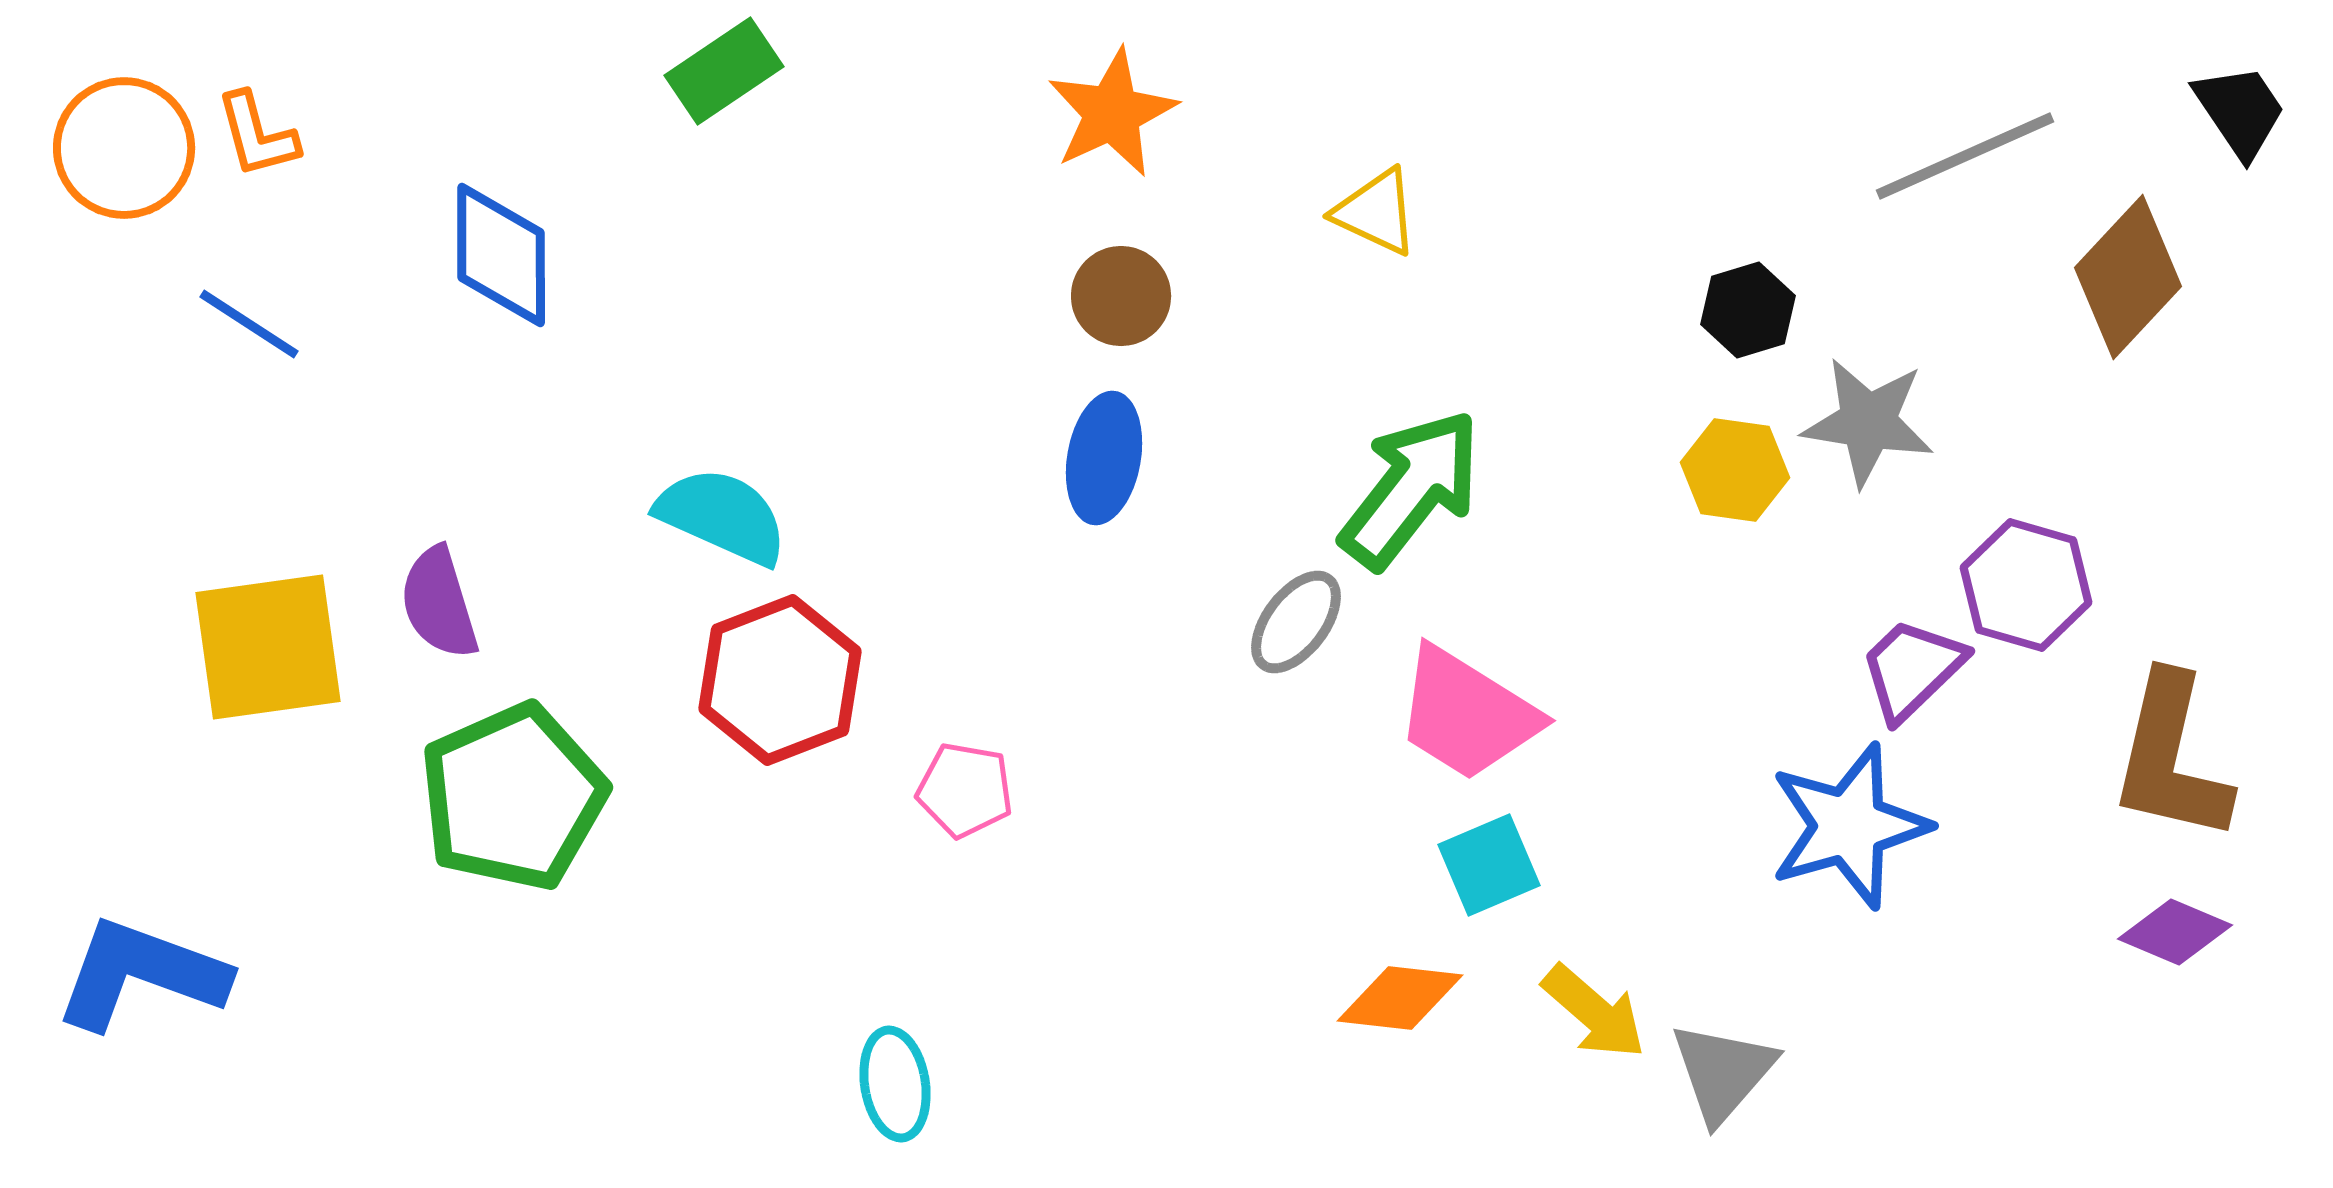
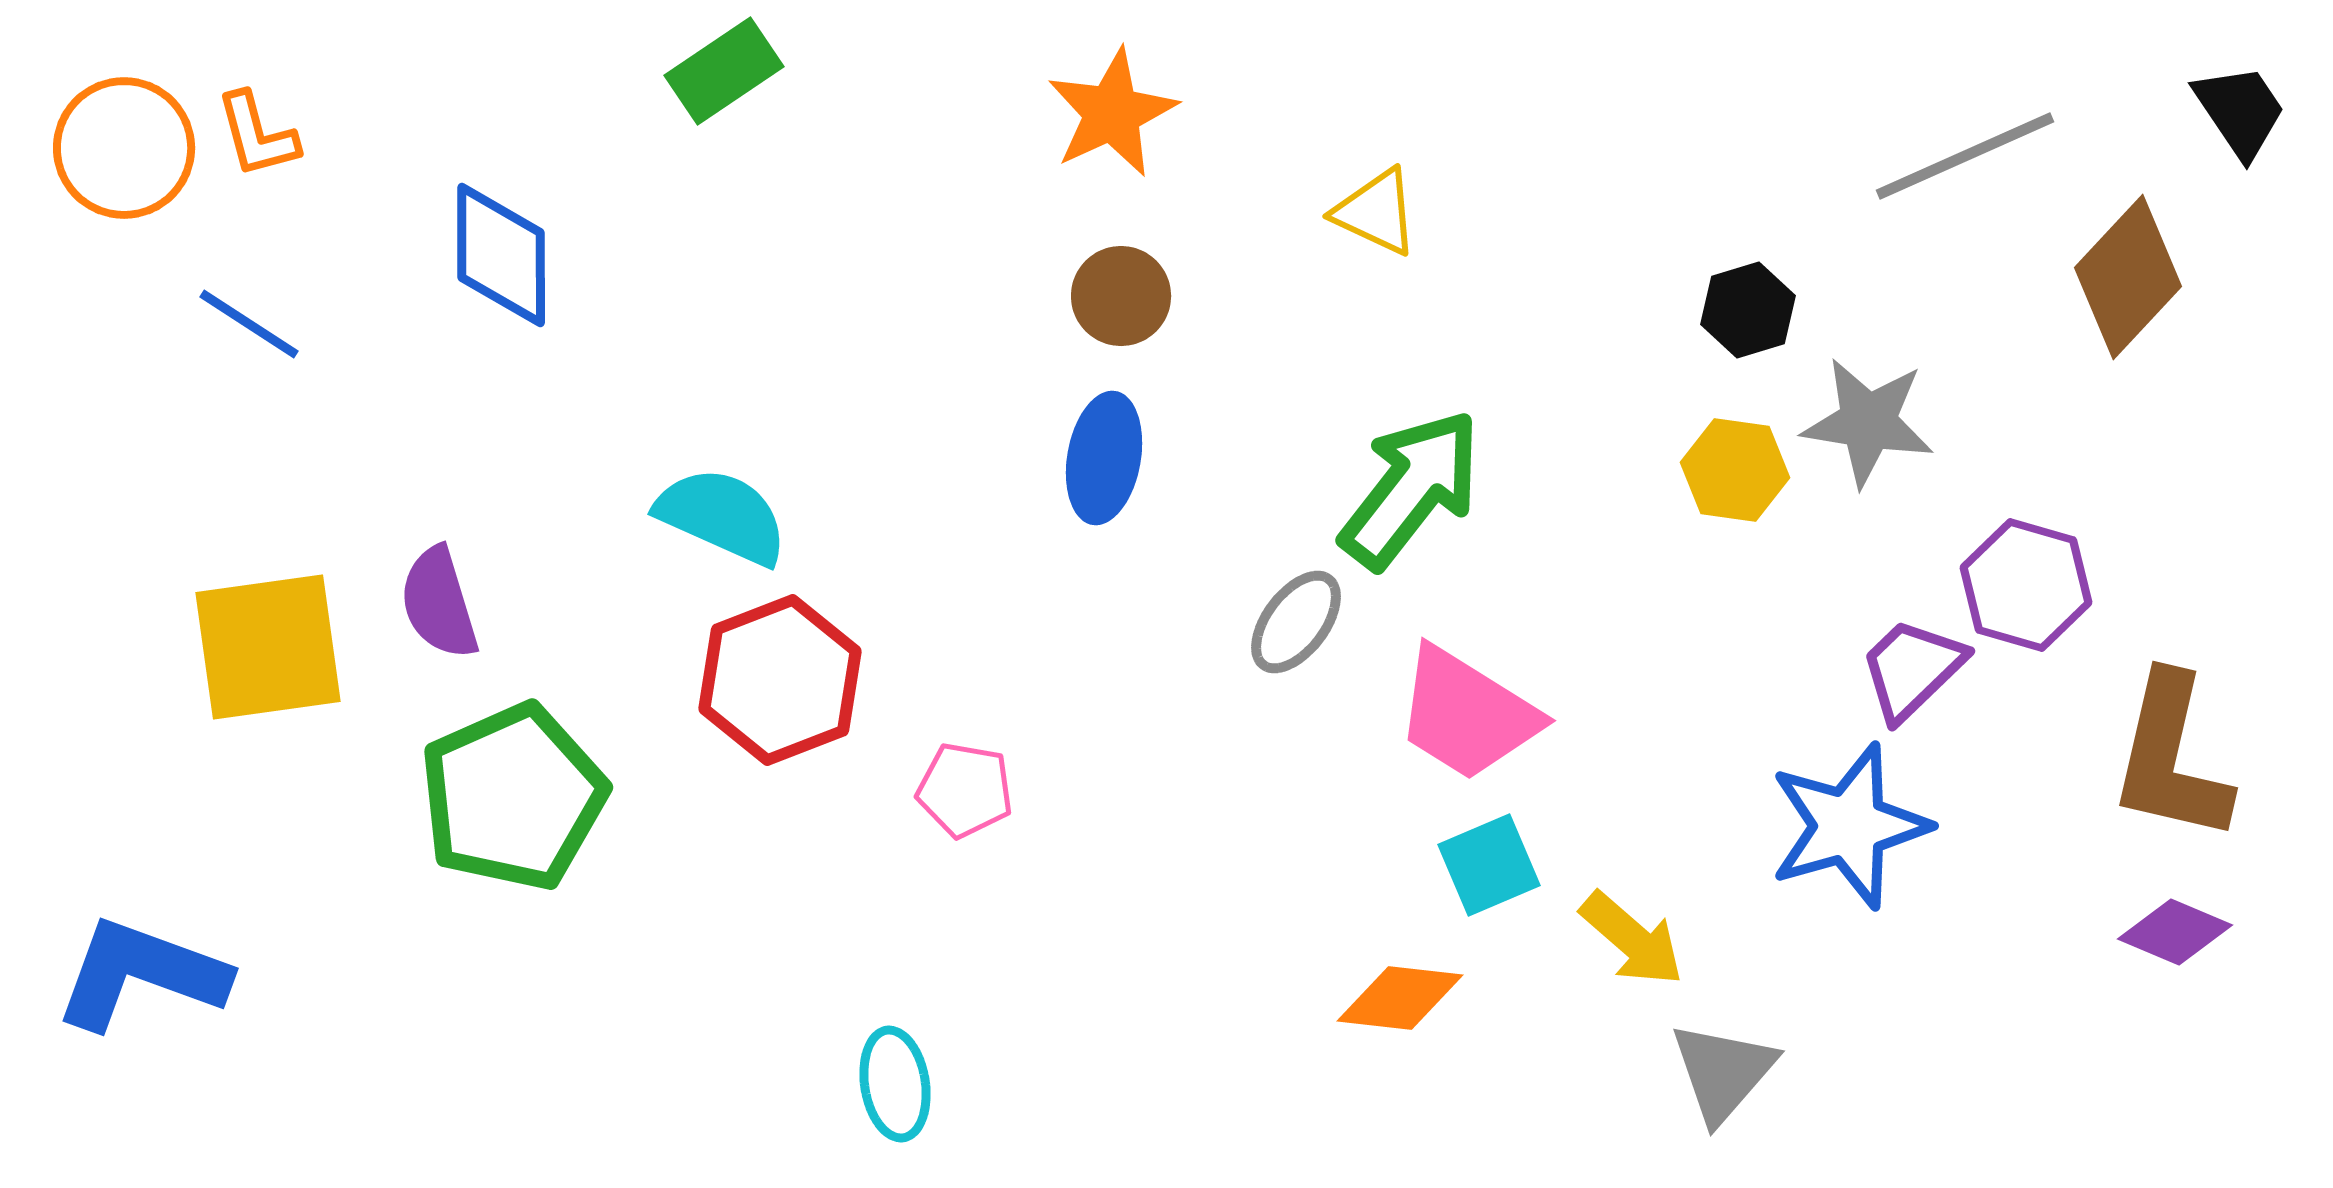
yellow arrow: moved 38 px right, 73 px up
